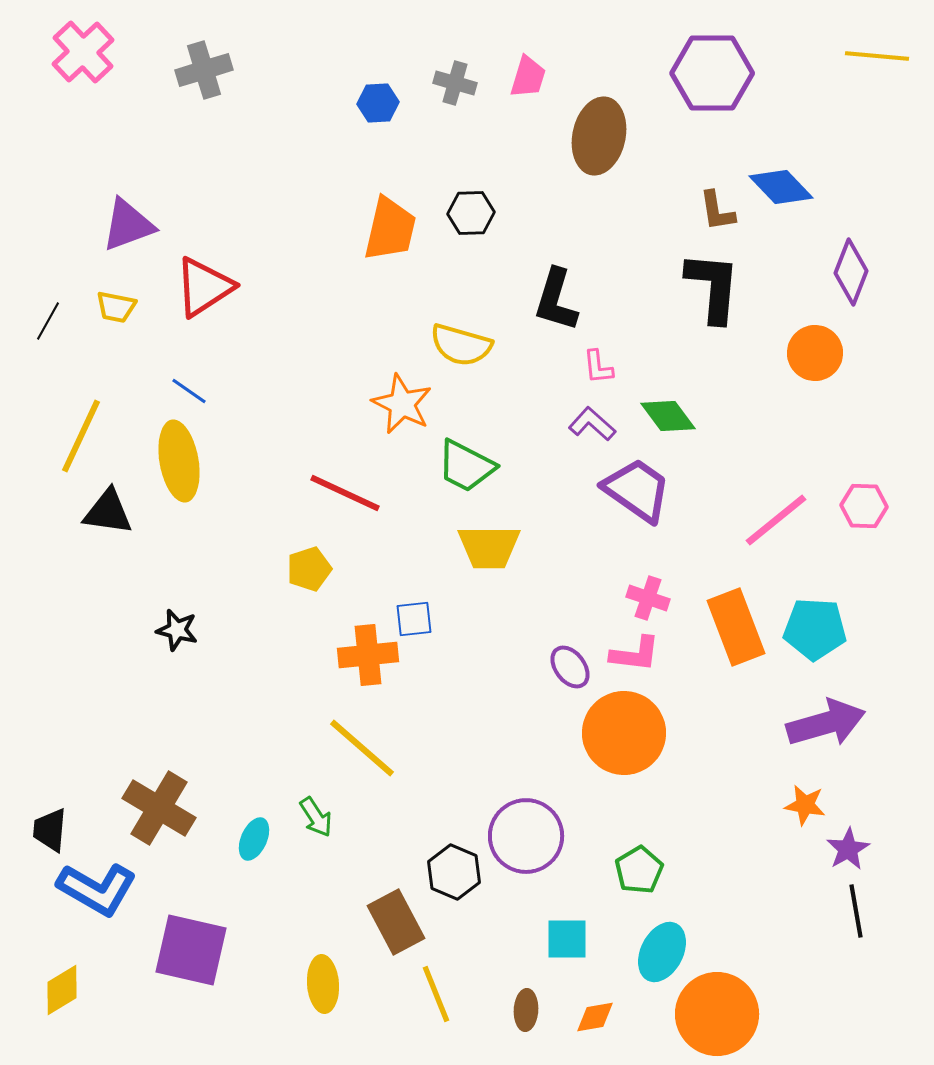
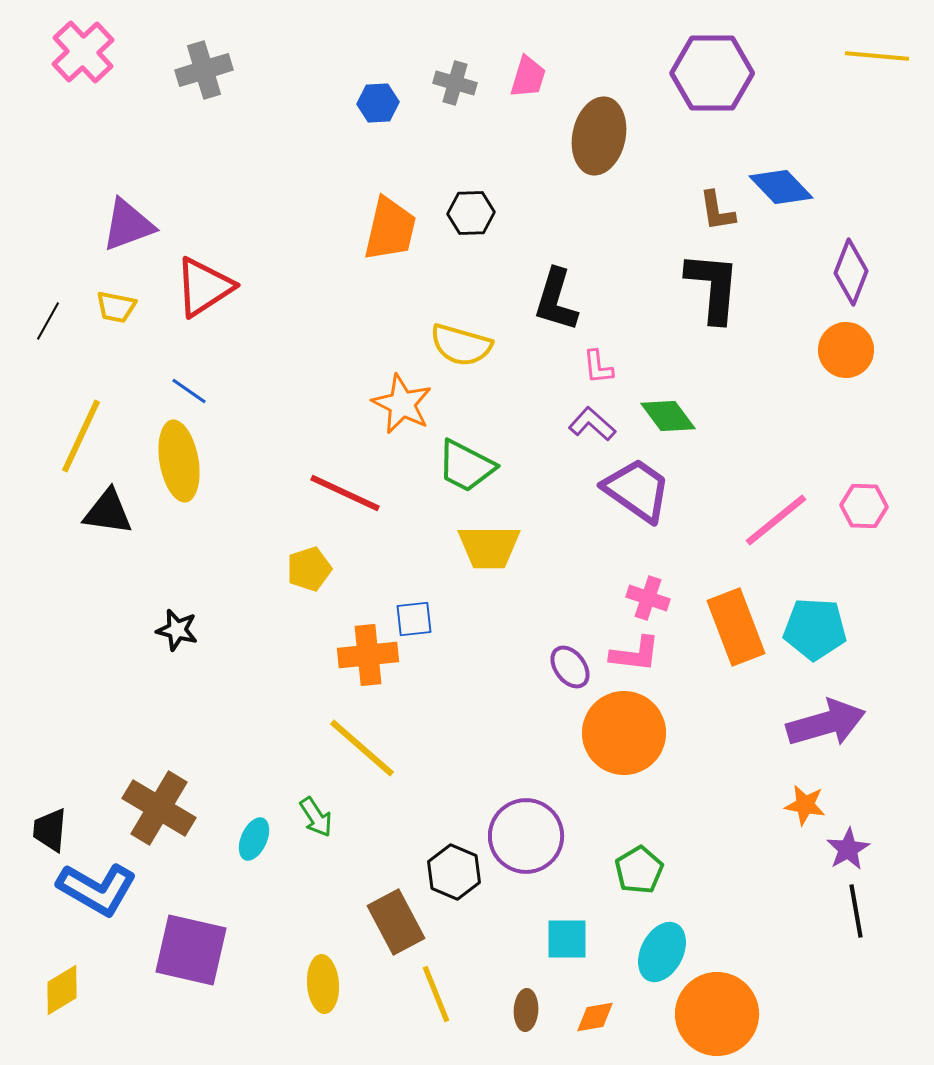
orange circle at (815, 353): moved 31 px right, 3 px up
